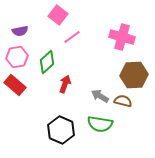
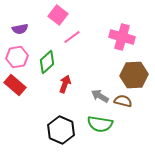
purple semicircle: moved 2 px up
